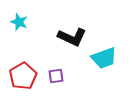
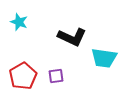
cyan trapezoid: rotated 28 degrees clockwise
